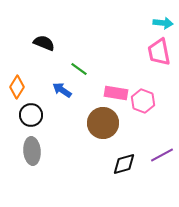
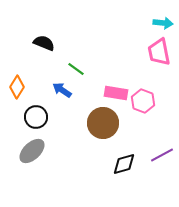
green line: moved 3 px left
black circle: moved 5 px right, 2 px down
gray ellipse: rotated 52 degrees clockwise
